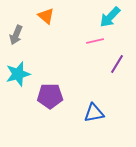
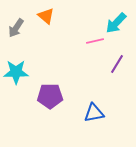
cyan arrow: moved 6 px right, 6 px down
gray arrow: moved 7 px up; rotated 12 degrees clockwise
cyan star: moved 2 px left, 2 px up; rotated 15 degrees clockwise
